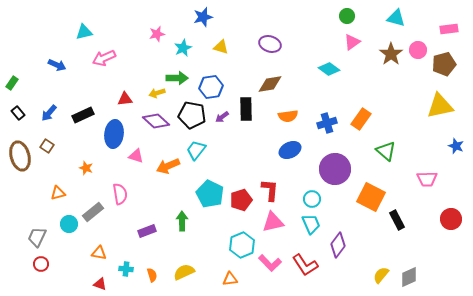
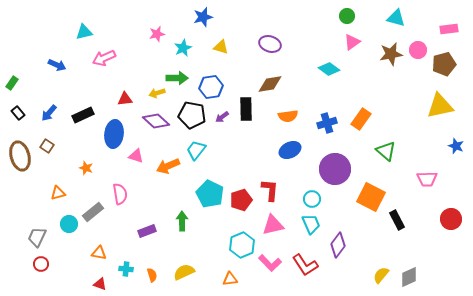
brown star at (391, 54): rotated 25 degrees clockwise
pink triangle at (273, 222): moved 3 px down
